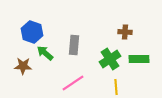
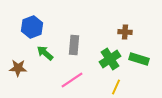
blue hexagon: moved 5 px up; rotated 20 degrees clockwise
green rectangle: rotated 18 degrees clockwise
brown star: moved 5 px left, 2 px down
pink line: moved 1 px left, 3 px up
yellow line: rotated 28 degrees clockwise
